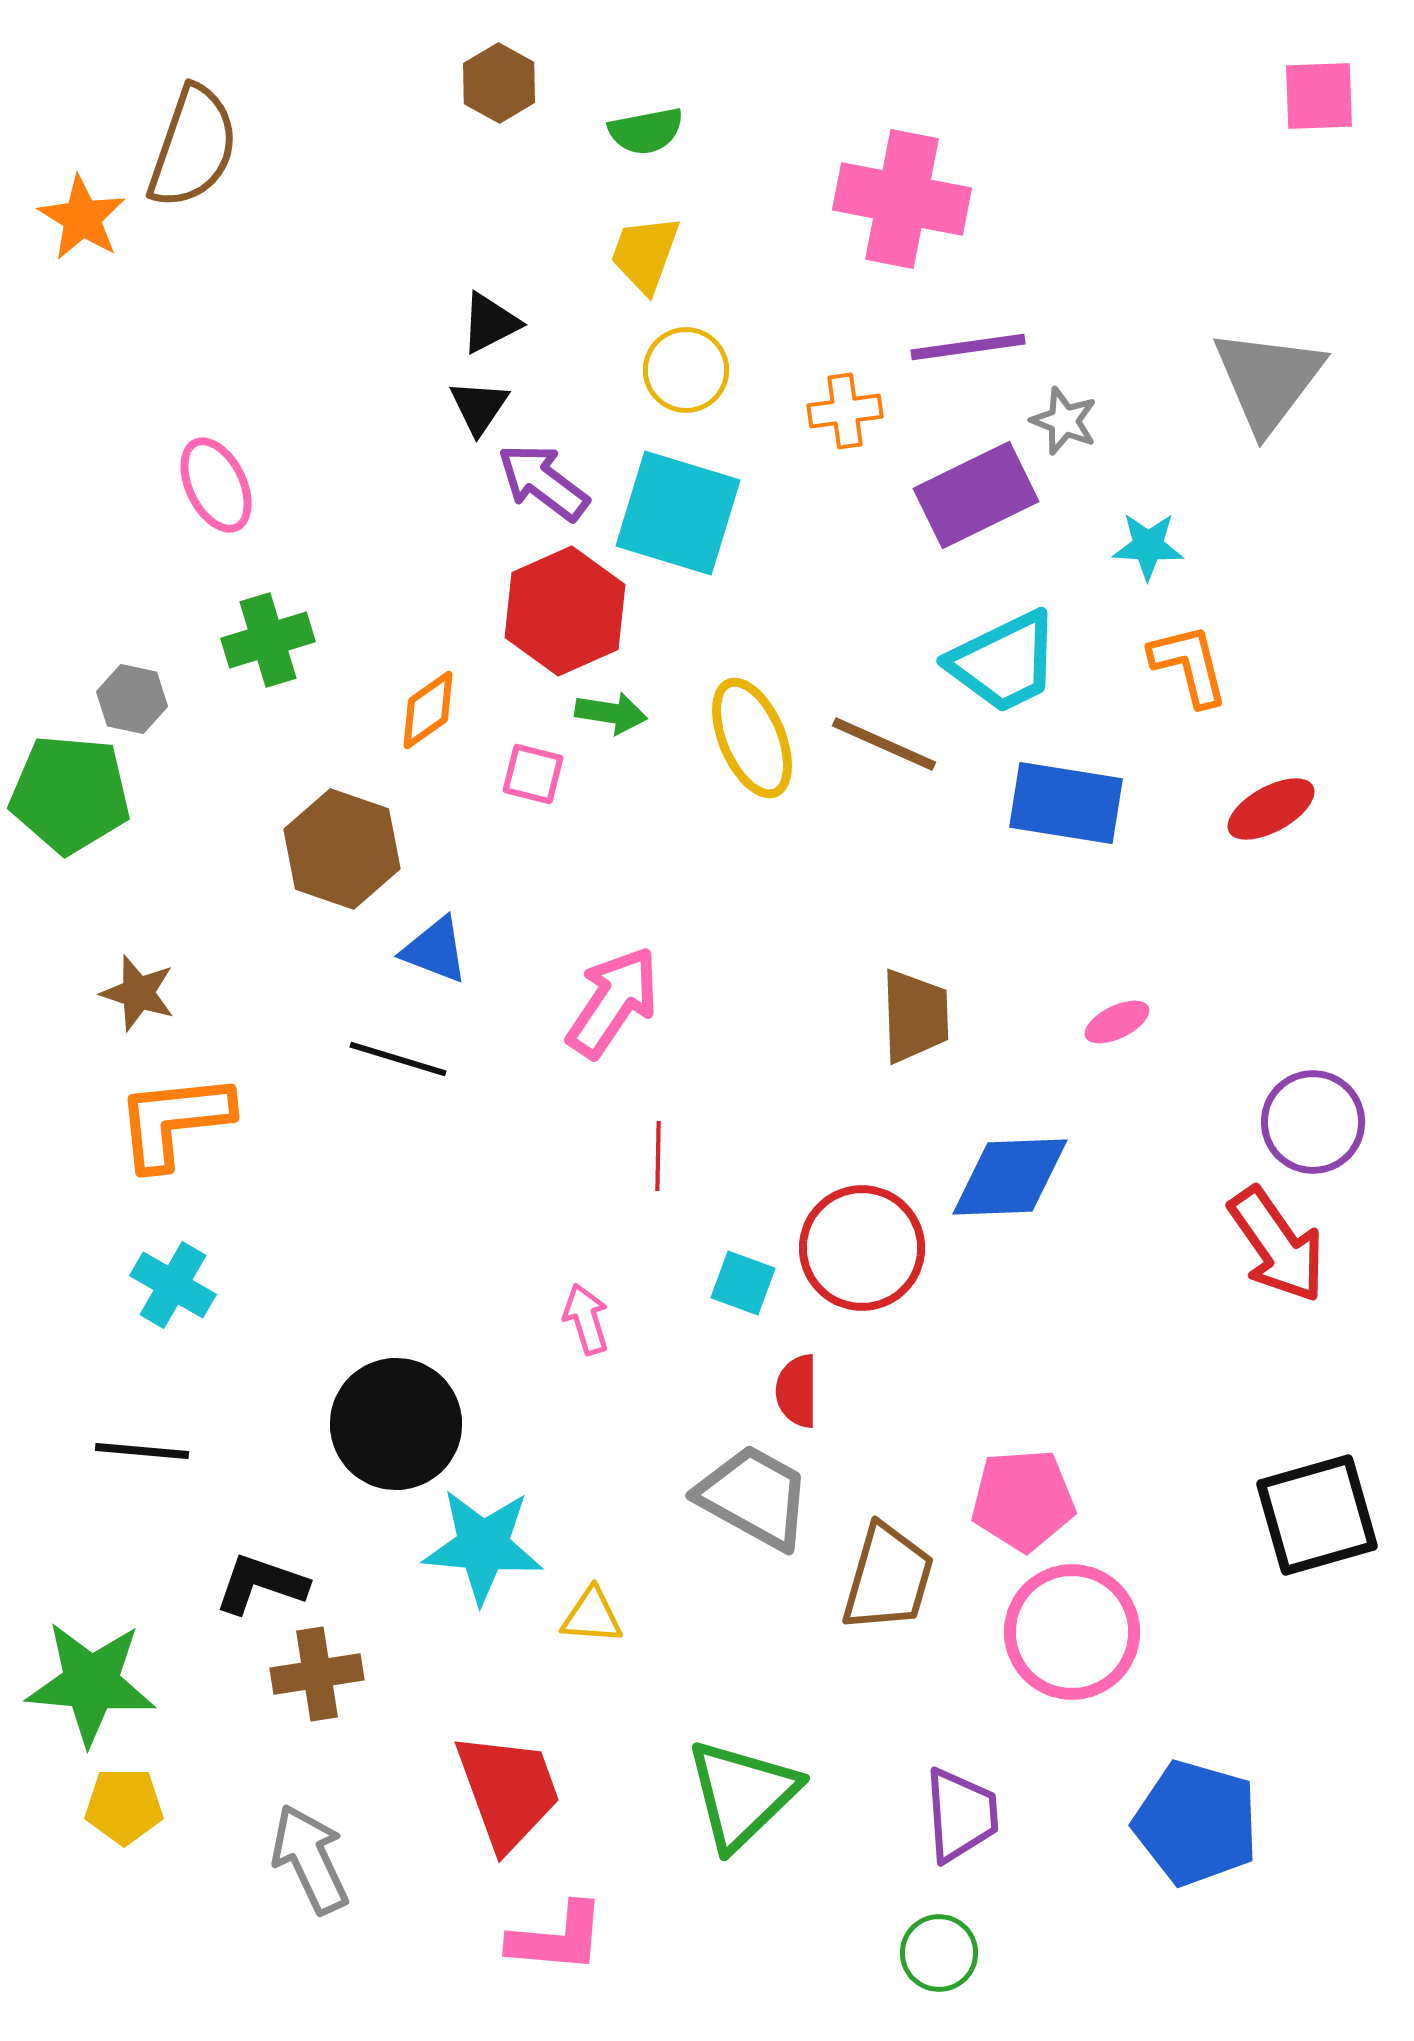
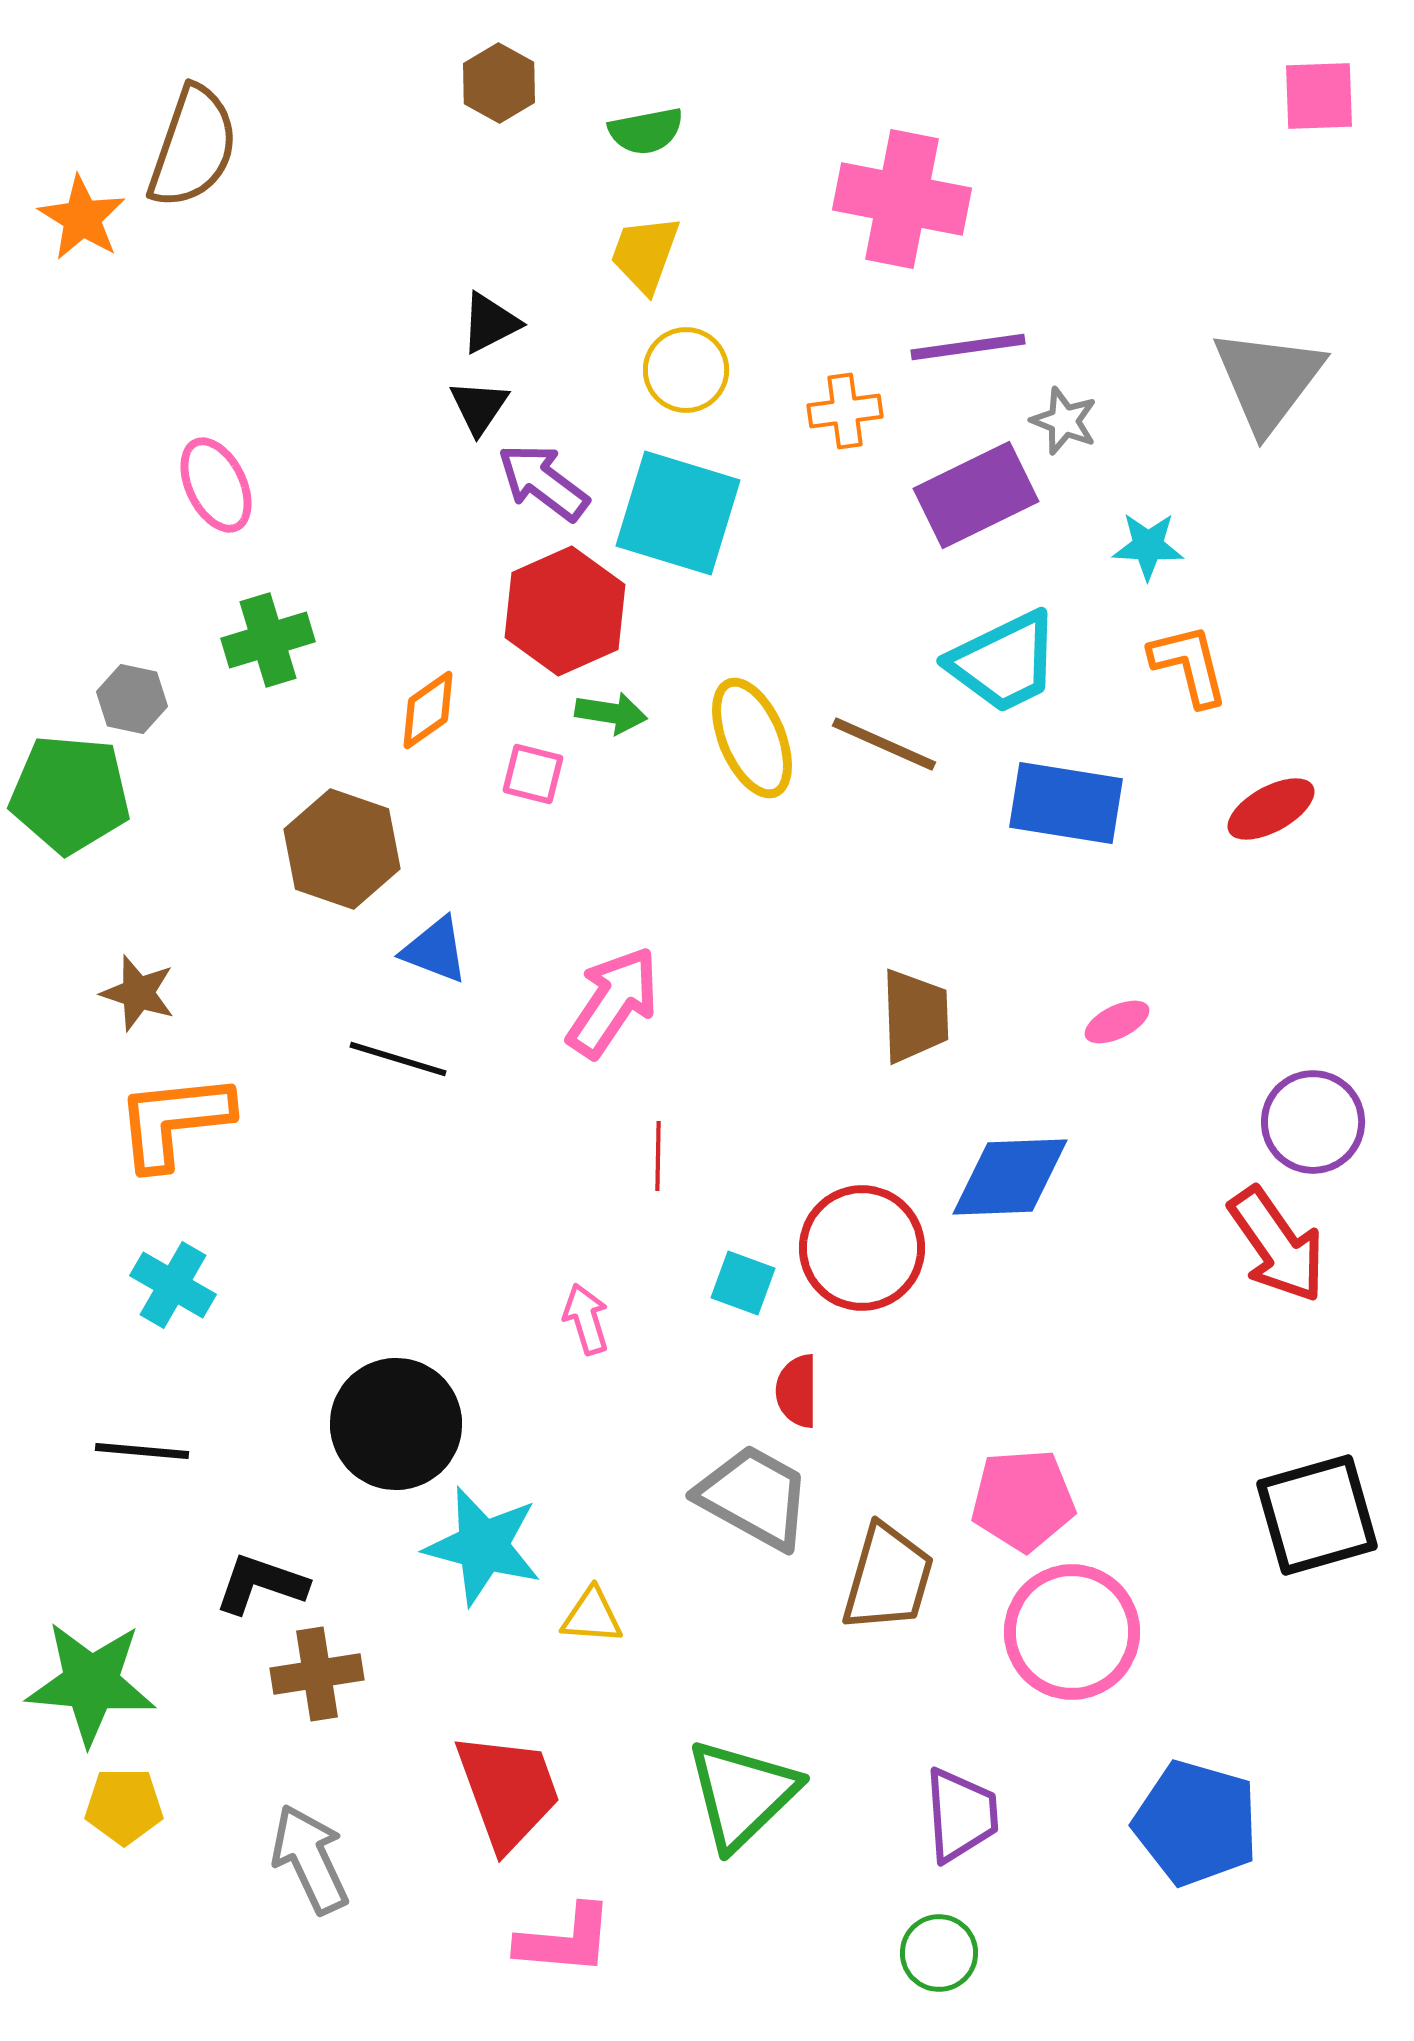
cyan star at (483, 1546): rotated 10 degrees clockwise
pink L-shape at (557, 1938): moved 8 px right, 2 px down
